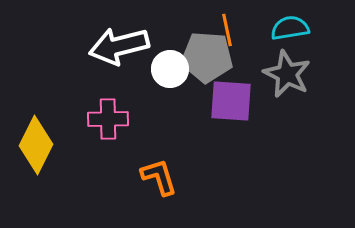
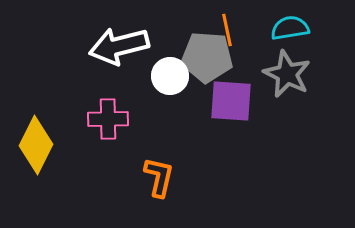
white circle: moved 7 px down
orange L-shape: rotated 30 degrees clockwise
